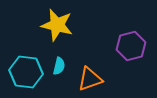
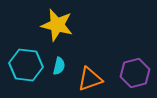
purple hexagon: moved 4 px right, 27 px down
cyan hexagon: moved 7 px up
